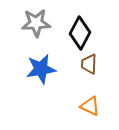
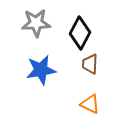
brown trapezoid: moved 1 px right
blue star: moved 1 px down
orange triangle: moved 2 px up
